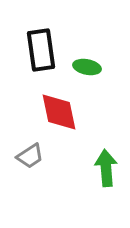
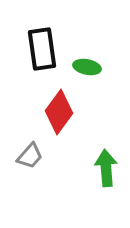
black rectangle: moved 1 px right, 1 px up
red diamond: rotated 48 degrees clockwise
gray trapezoid: rotated 16 degrees counterclockwise
